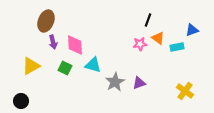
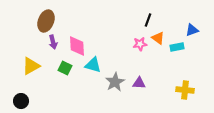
pink diamond: moved 2 px right, 1 px down
purple triangle: rotated 24 degrees clockwise
yellow cross: moved 1 px up; rotated 30 degrees counterclockwise
